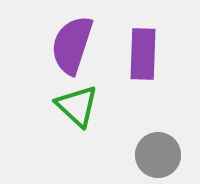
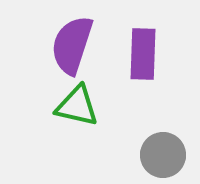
green triangle: rotated 30 degrees counterclockwise
gray circle: moved 5 px right
